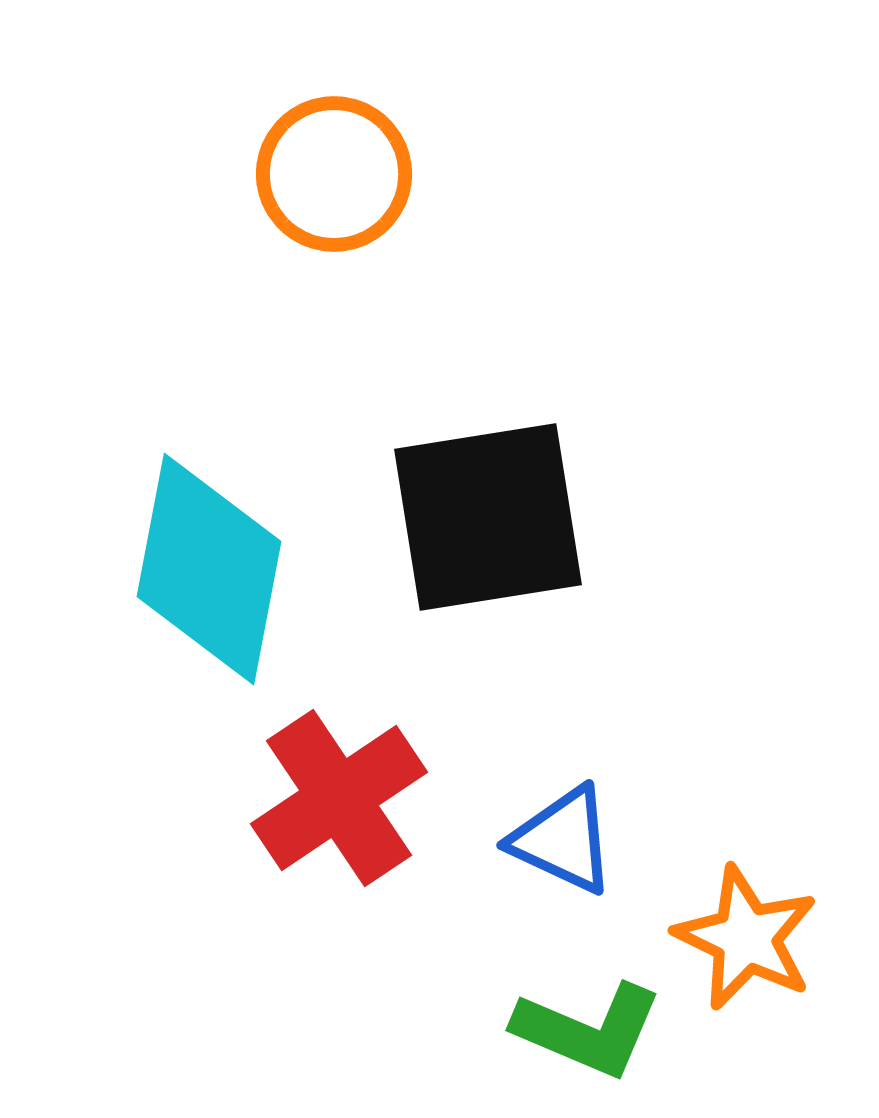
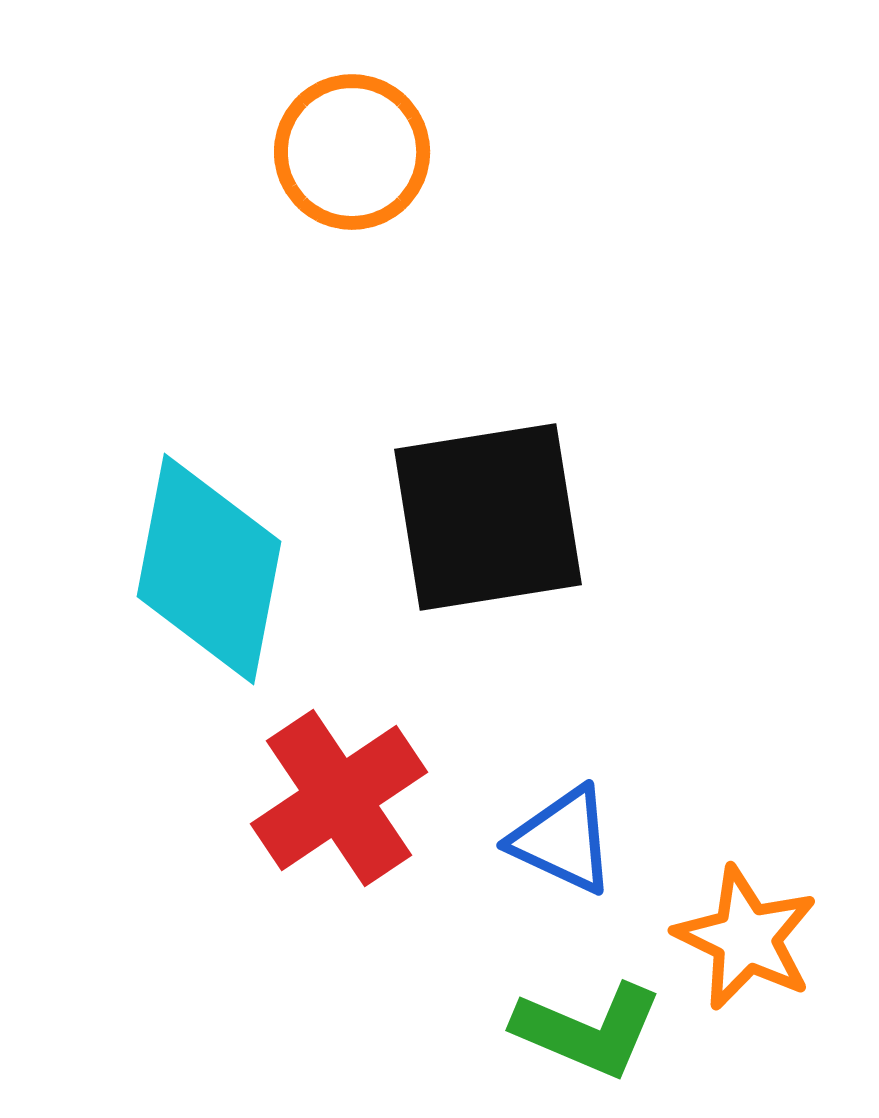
orange circle: moved 18 px right, 22 px up
